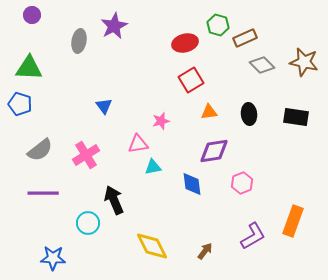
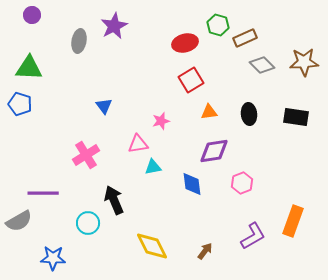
brown star: rotated 16 degrees counterclockwise
gray semicircle: moved 21 px left, 71 px down; rotated 8 degrees clockwise
